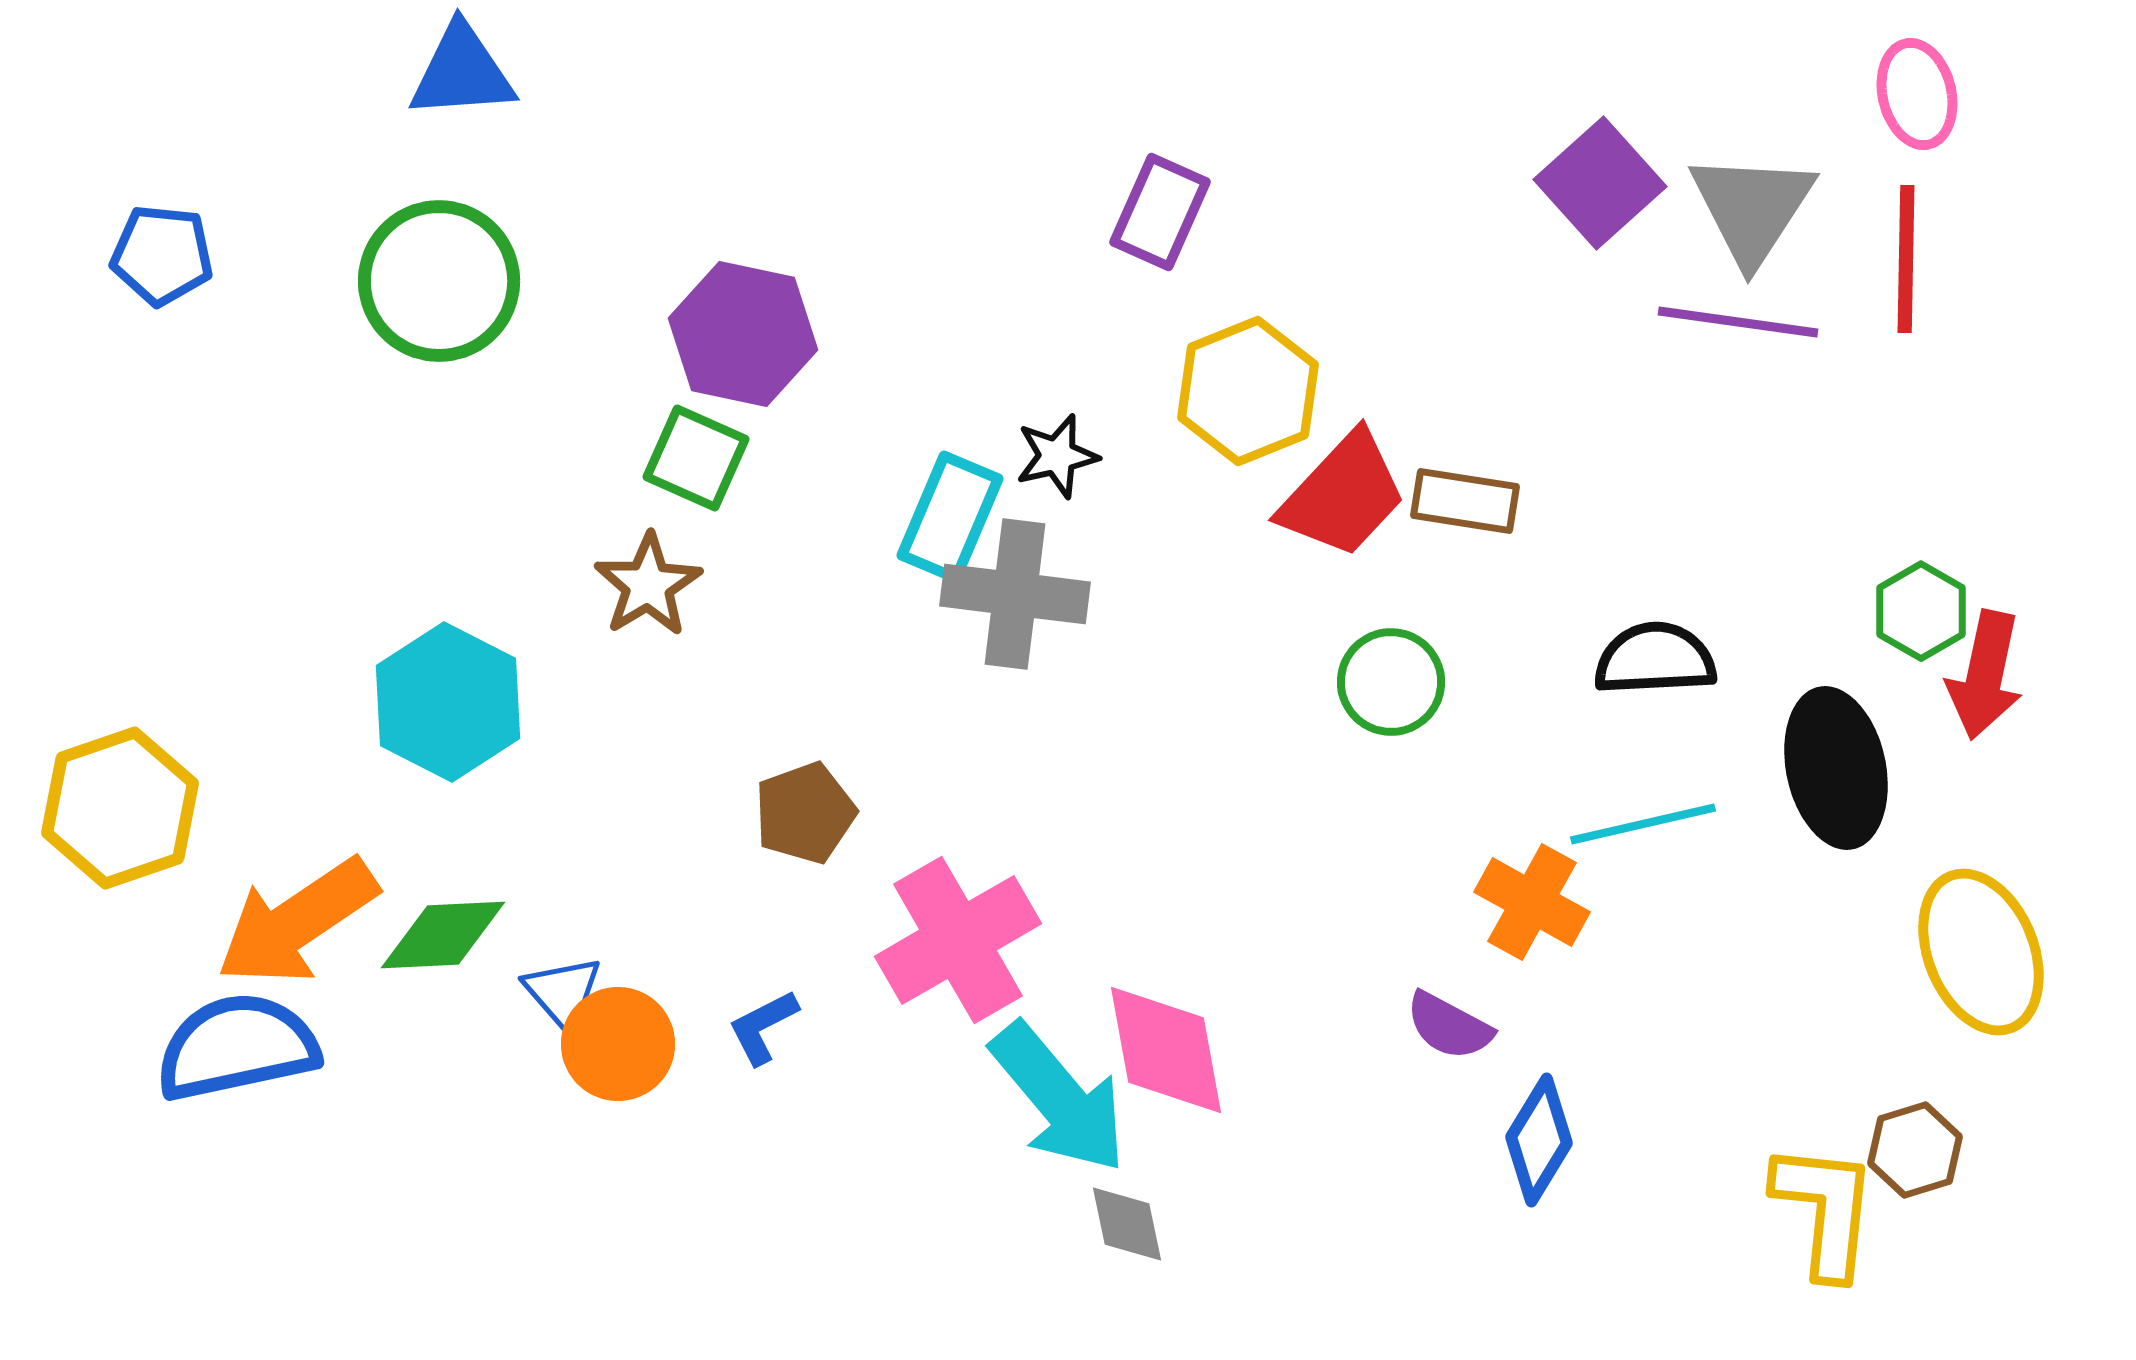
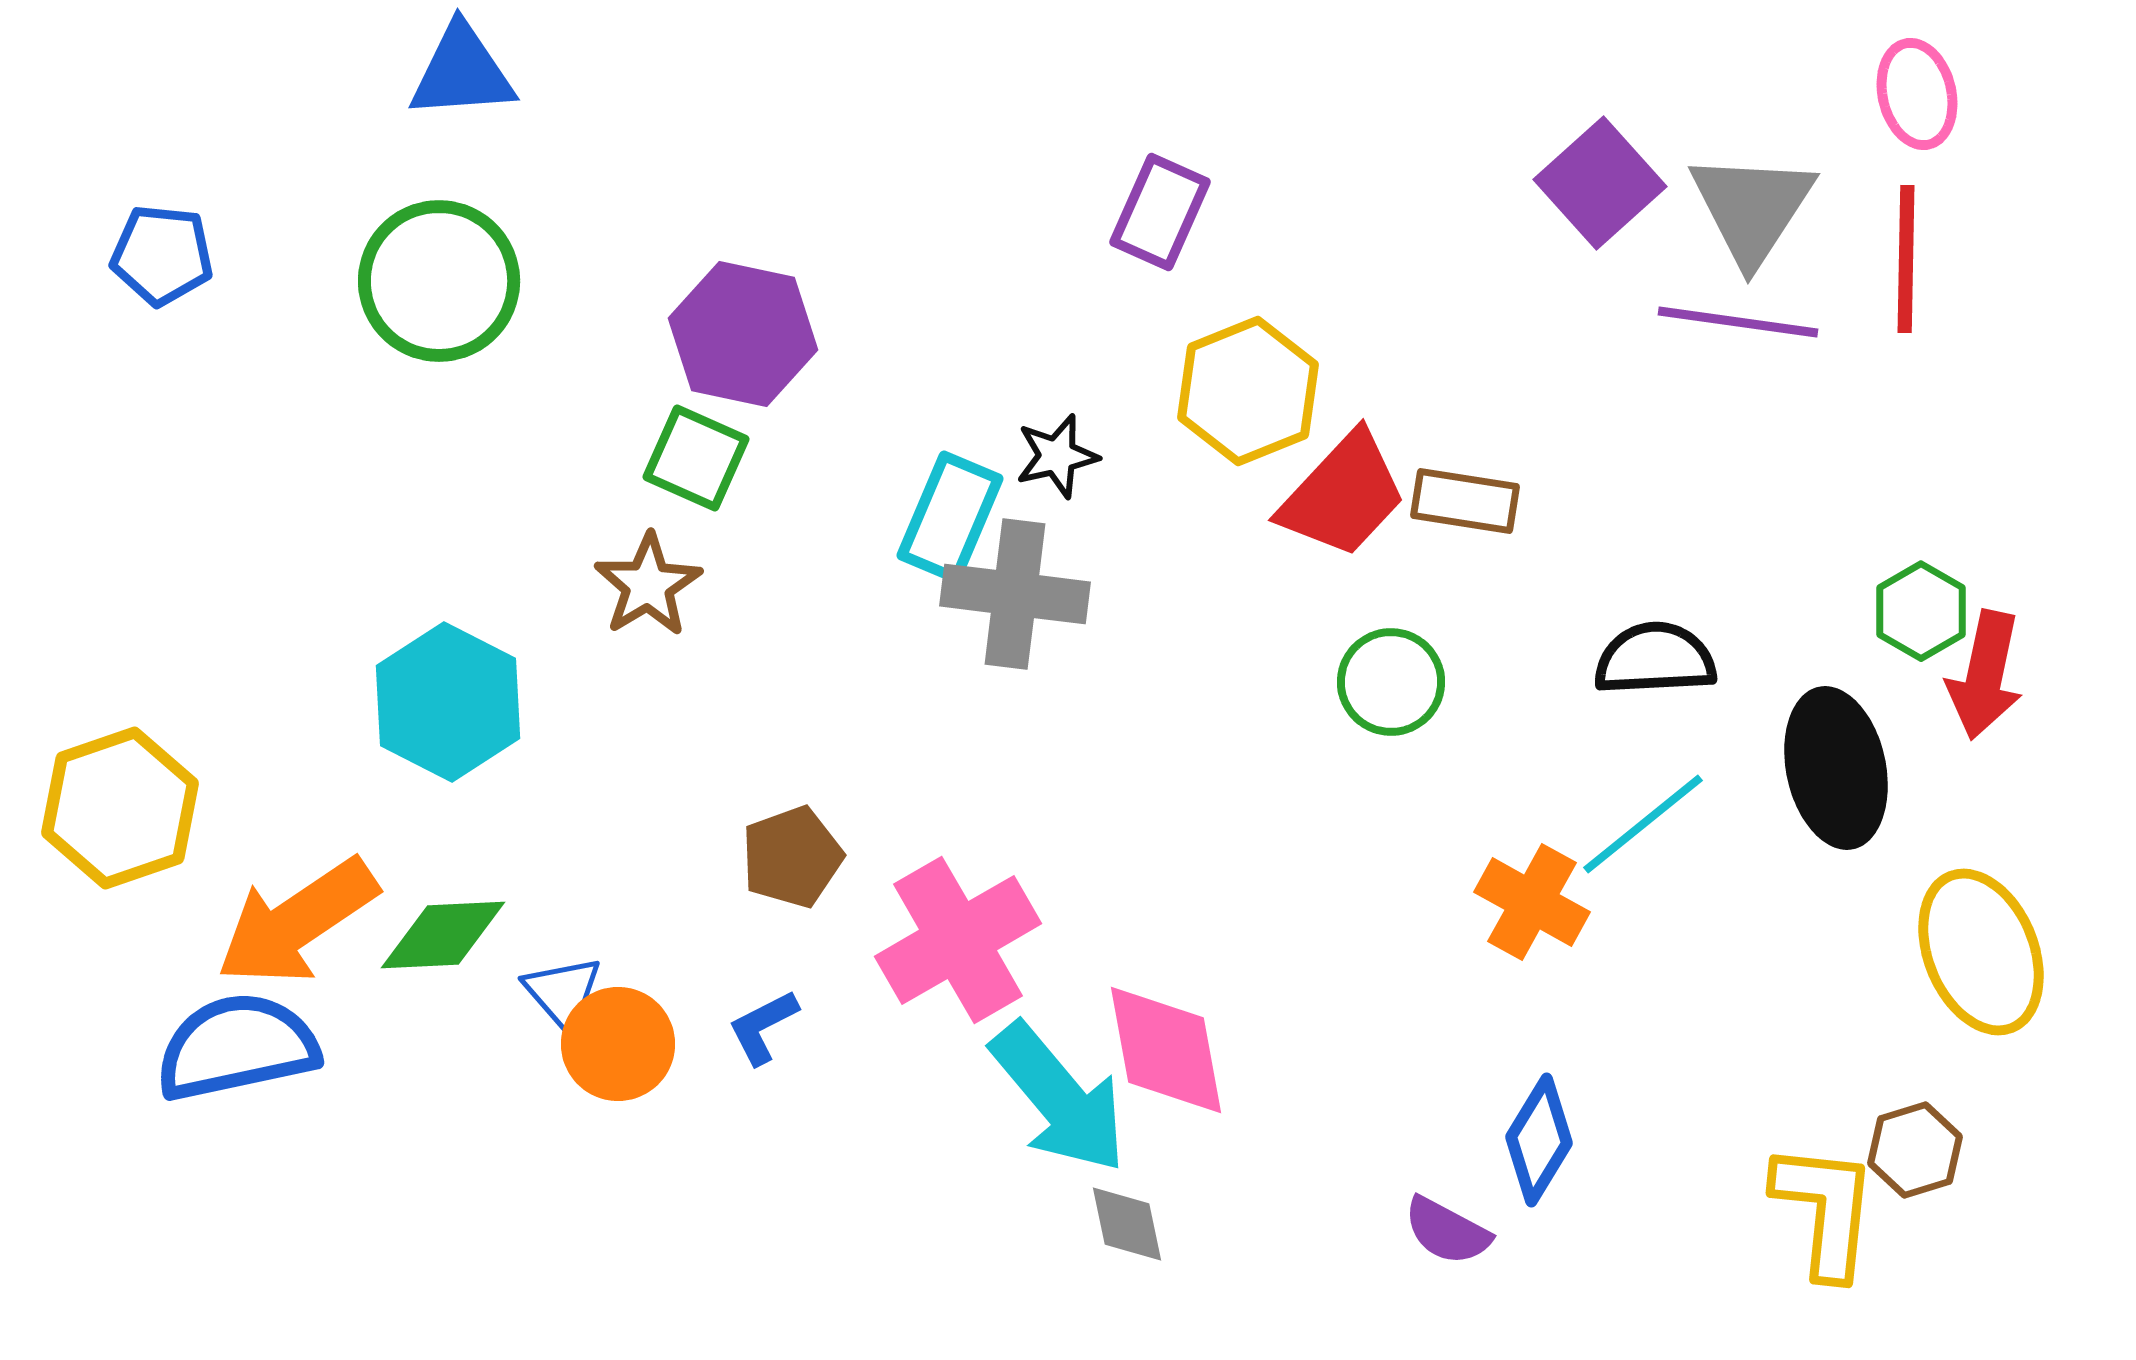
brown pentagon at (805, 813): moved 13 px left, 44 px down
cyan line at (1643, 824): rotated 26 degrees counterclockwise
purple semicircle at (1449, 1026): moved 2 px left, 205 px down
